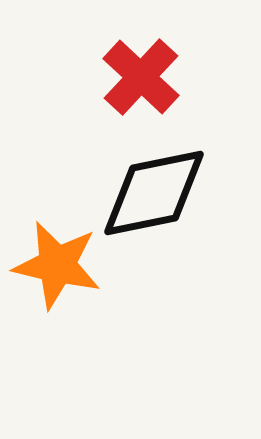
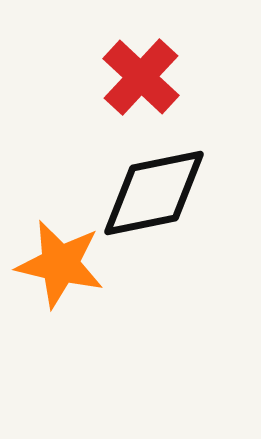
orange star: moved 3 px right, 1 px up
